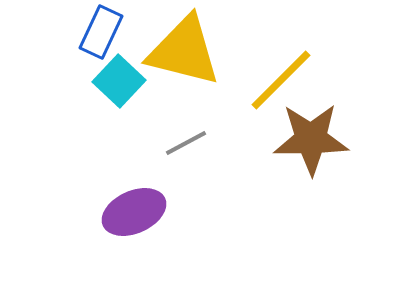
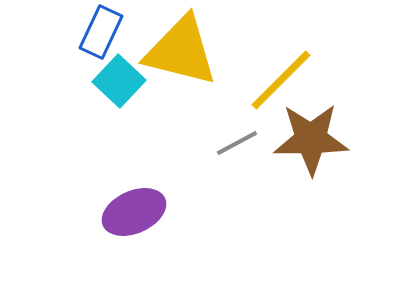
yellow triangle: moved 3 px left
gray line: moved 51 px right
